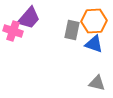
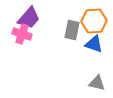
pink cross: moved 9 px right, 3 px down
